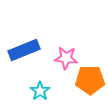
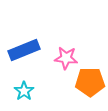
orange pentagon: moved 2 px down
cyan star: moved 16 px left
